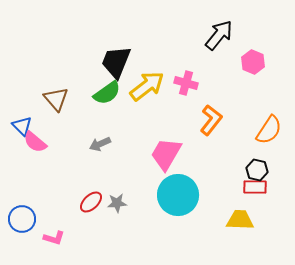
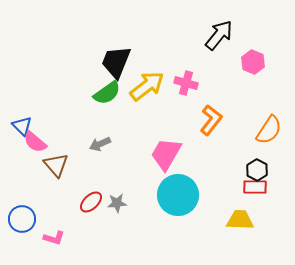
brown triangle: moved 66 px down
black hexagon: rotated 15 degrees clockwise
